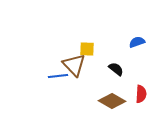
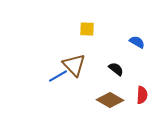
blue semicircle: rotated 49 degrees clockwise
yellow square: moved 20 px up
blue line: rotated 24 degrees counterclockwise
red semicircle: moved 1 px right, 1 px down
brown diamond: moved 2 px left, 1 px up
